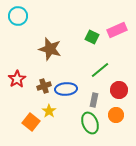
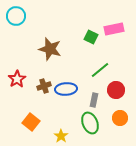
cyan circle: moved 2 px left
pink rectangle: moved 3 px left, 1 px up; rotated 12 degrees clockwise
green square: moved 1 px left
red circle: moved 3 px left
yellow star: moved 12 px right, 25 px down
orange circle: moved 4 px right, 3 px down
